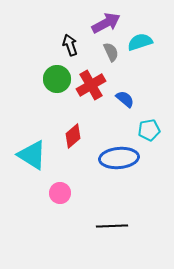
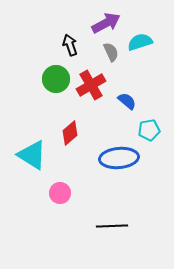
green circle: moved 1 px left
blue semicircle: moved 2 px right, 2 px down
red diamond: moved 3 px left, 3 px up
